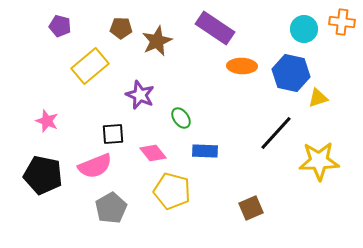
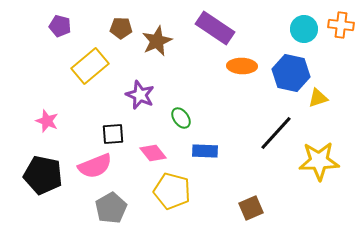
orange cross: moved 1 px left, 3 px down
